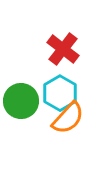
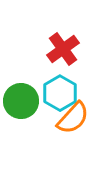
red cross: rotated 16 degrees clockwise
orange semicircle: moved 5 px right
